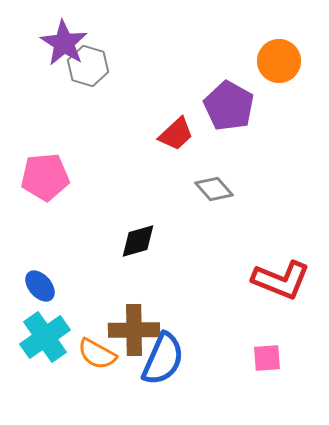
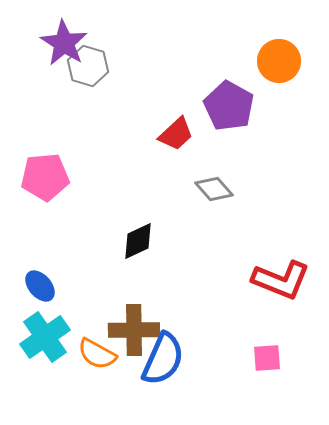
black diamond: rotated 9 degrees counterclockwise
